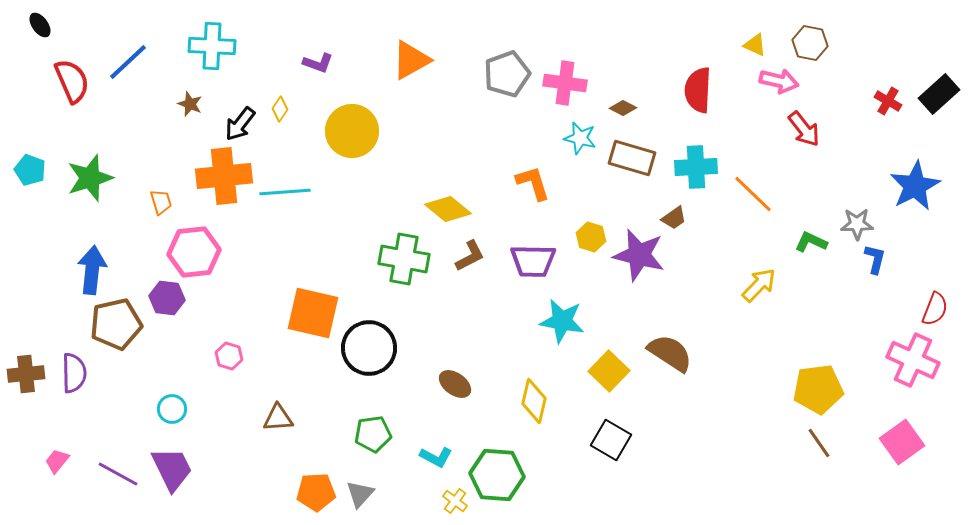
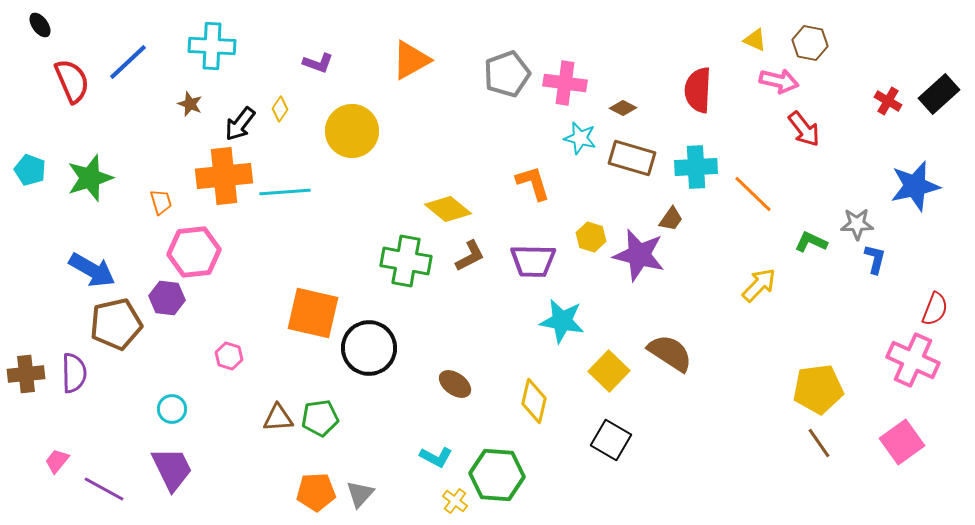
yellow triangle at (755, 45): moved 5 px up
blue star at (915, 186): rotated 15 degrees clockwise
brown trapezoid at (674, 218): moved 3 px left, 1 px down; rotated 20 degrees counterclockwise
green cross at (404, 259): moved 2 px right, 2 px down
blue arrow at (92, 270): rotated 114 degrees clockwise
green pentagon at (373, 434): moved 53 px left, 16 px up
purple line at (118, 474): moved 14 px left, 15 px down
